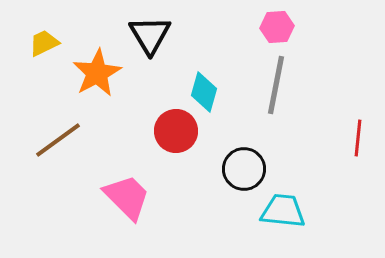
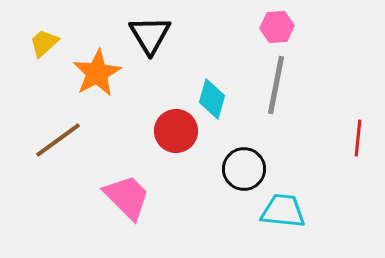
yellow trapezoid: rotated 16 degrees counterclockwise
cyan diamond: moved 8 px right, 7 px down
